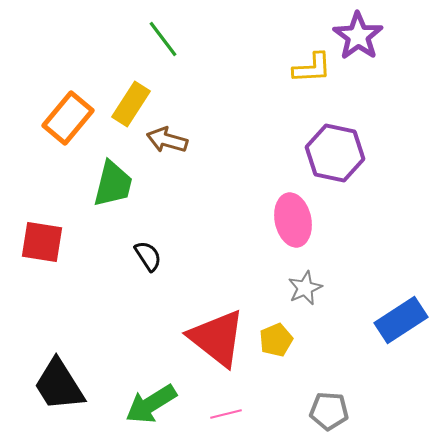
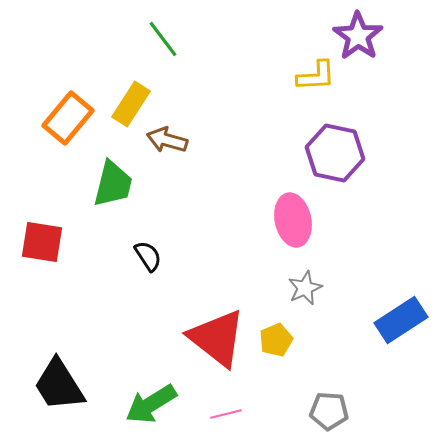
yellow L-shape: moved 4 px right, 8 px down
